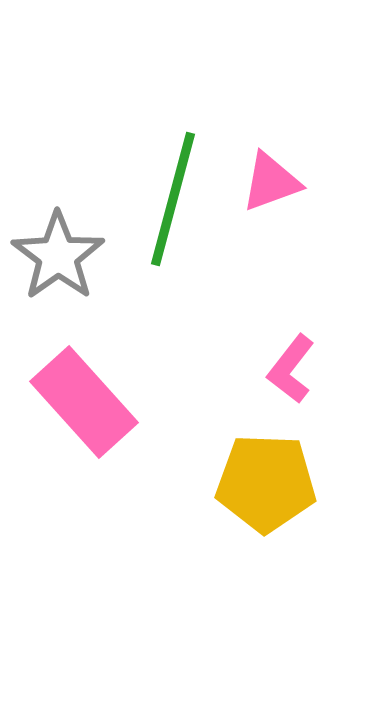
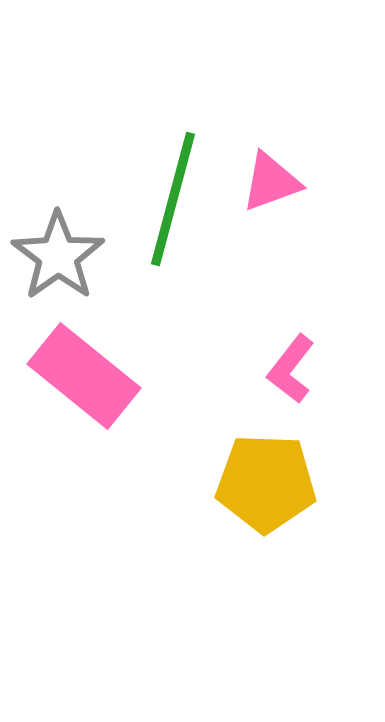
pink rectangle: moved 26 px up; rotated 9 degrees counterclockwise
